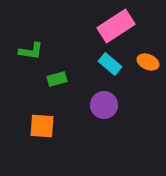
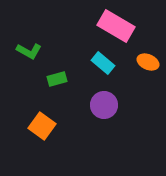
pink rectangle: rotated 63 degrees clockwise
green L-shape: moved 2 px left; rotated 20 degrees clockwise
cyan rectangle: moved 7 px left, 1 px up
orange square: rotated 32 degrees clockwise
